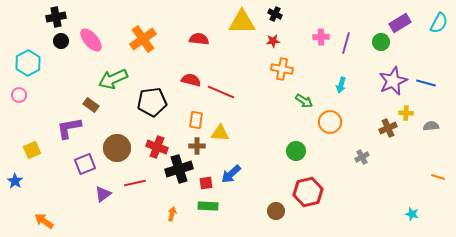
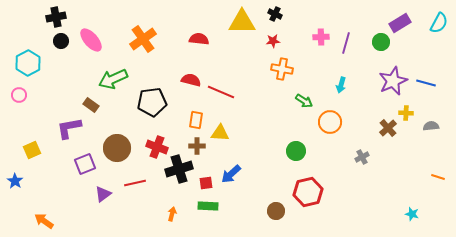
brown cross at (388, 128): rotated 18 degrees counterclockwise
